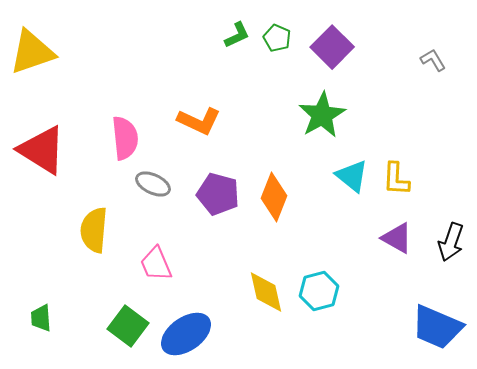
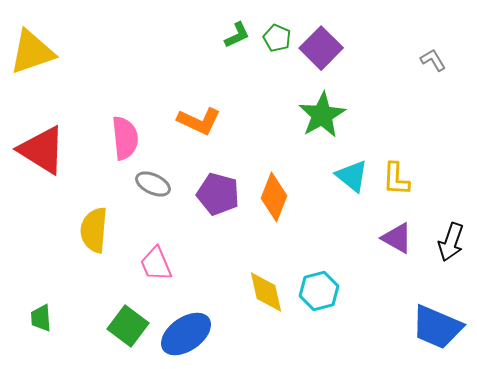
purple square: moved 11 px left, 1 px down
